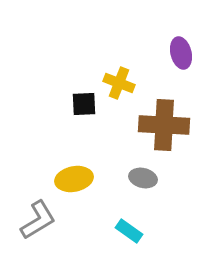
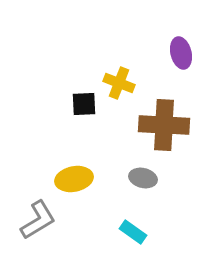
cyan rectangle: moved 4 px right, 1 px down
